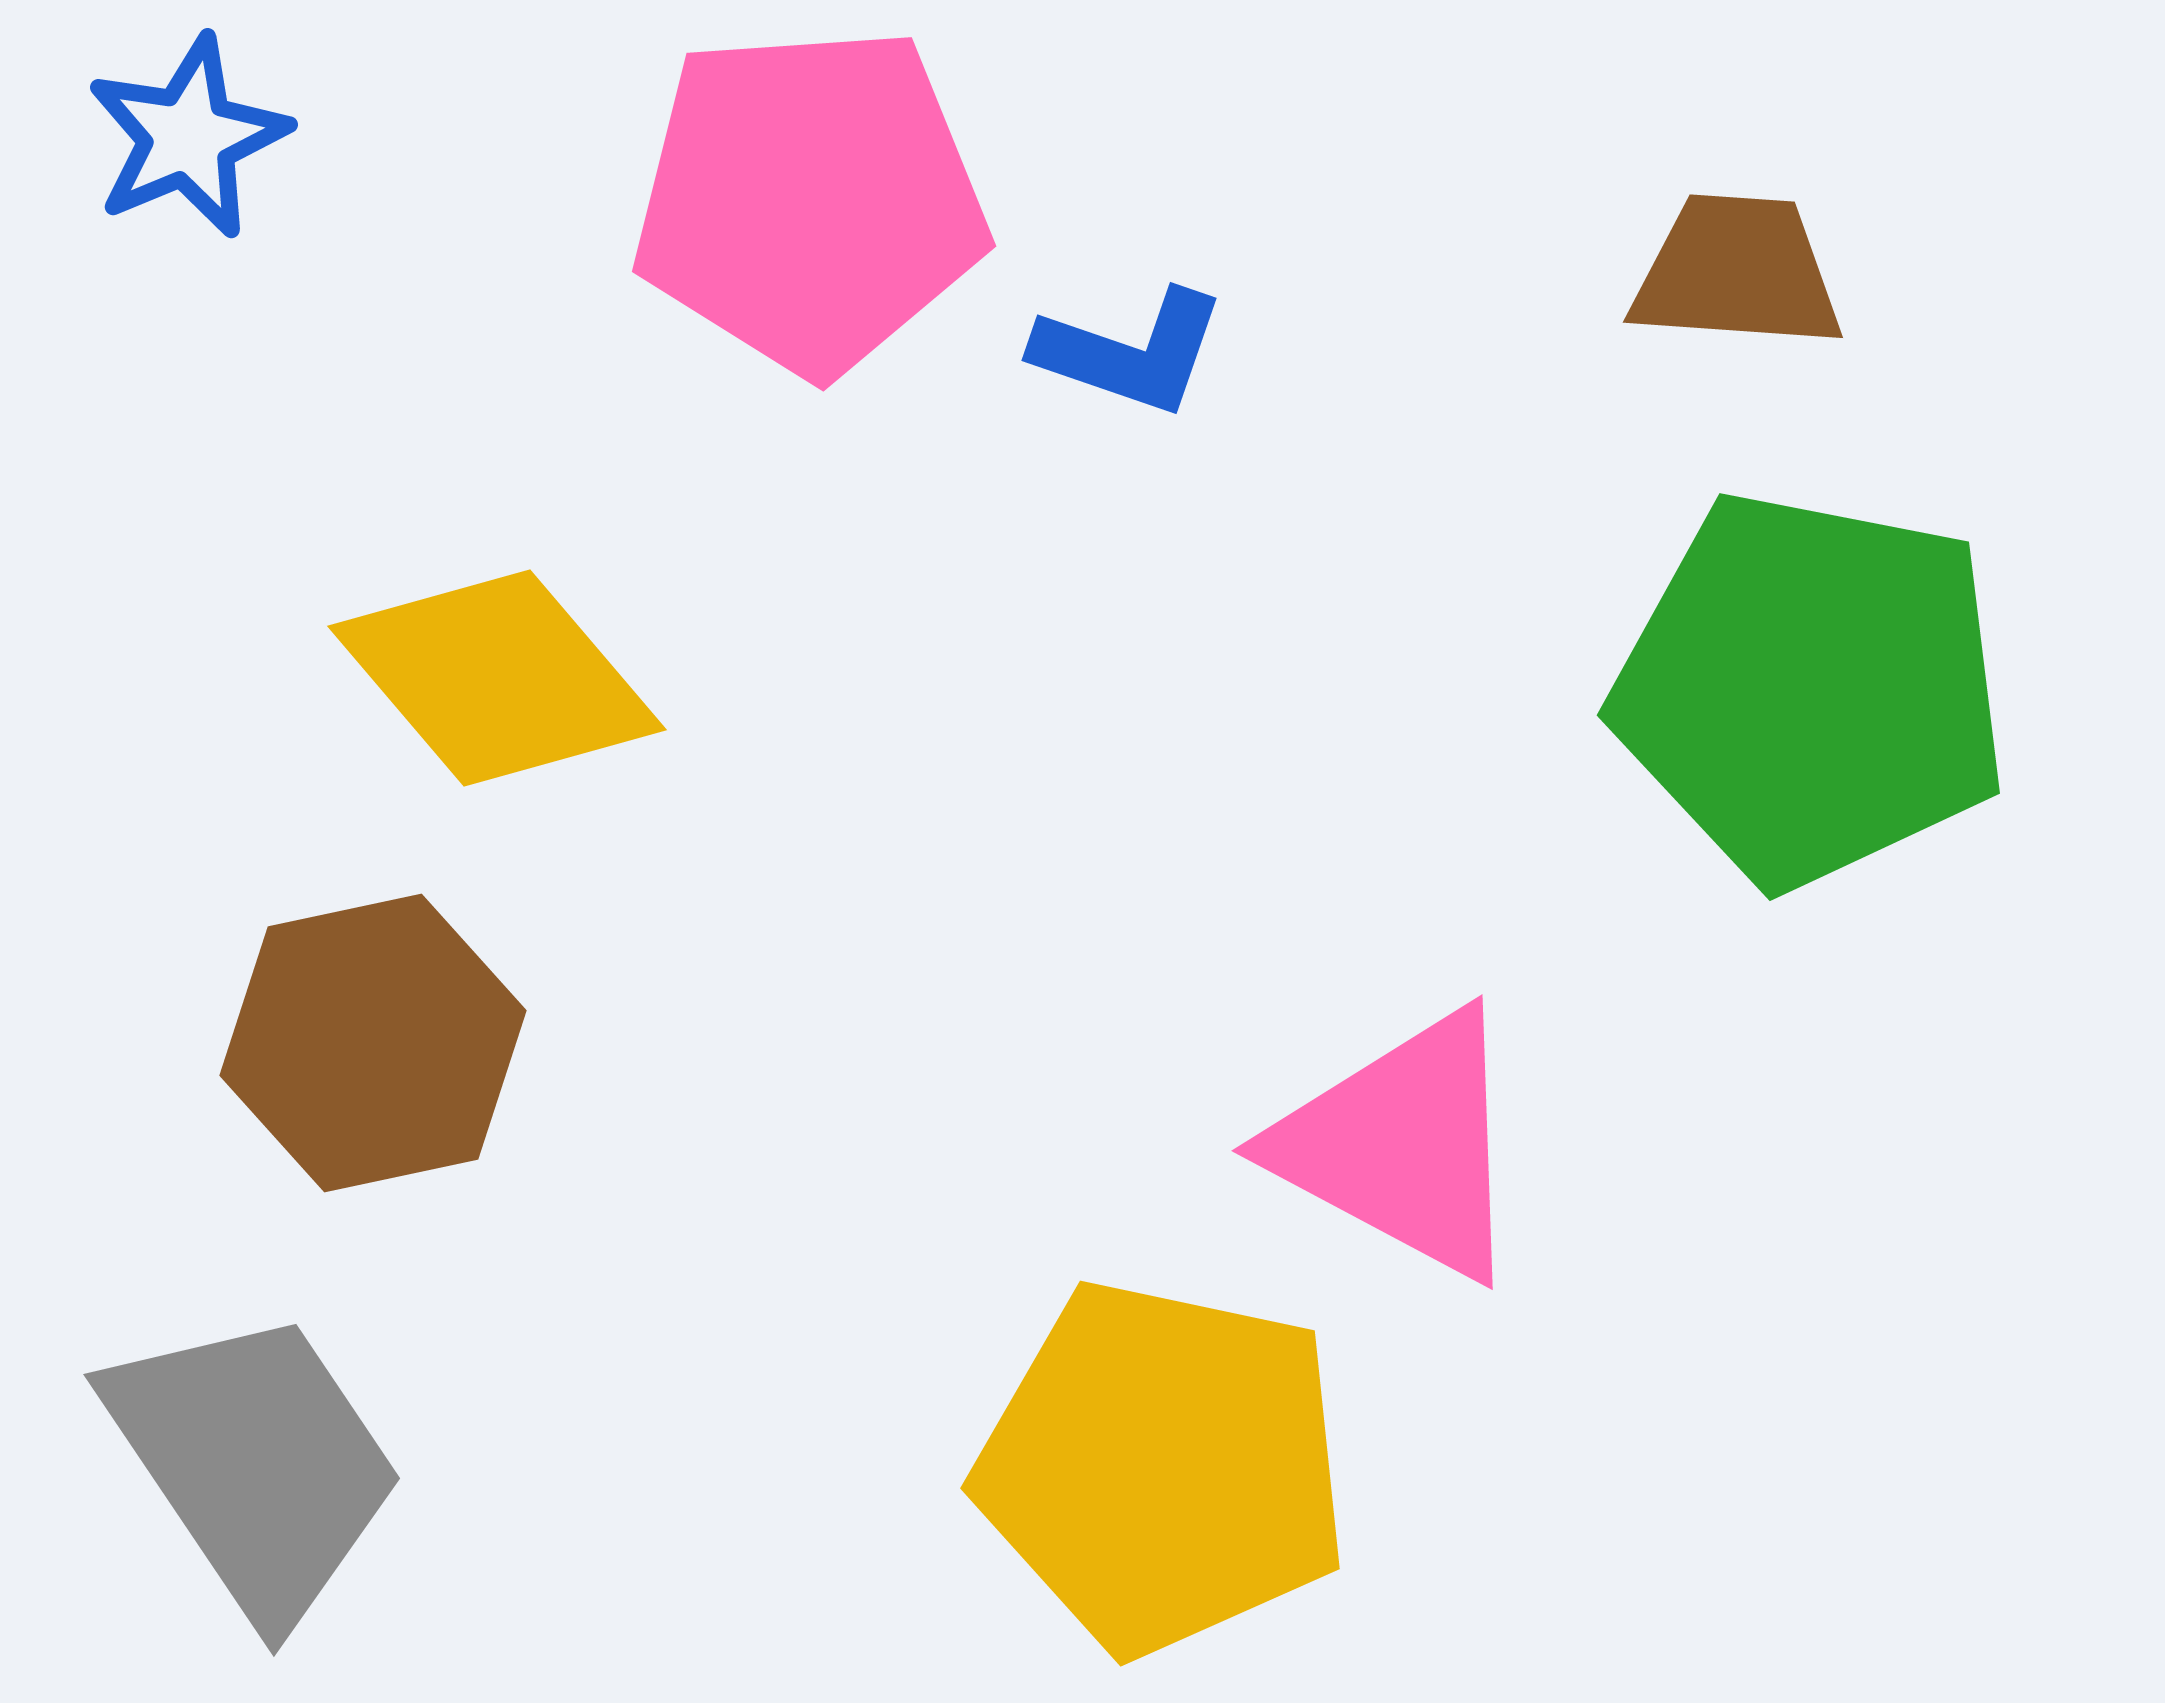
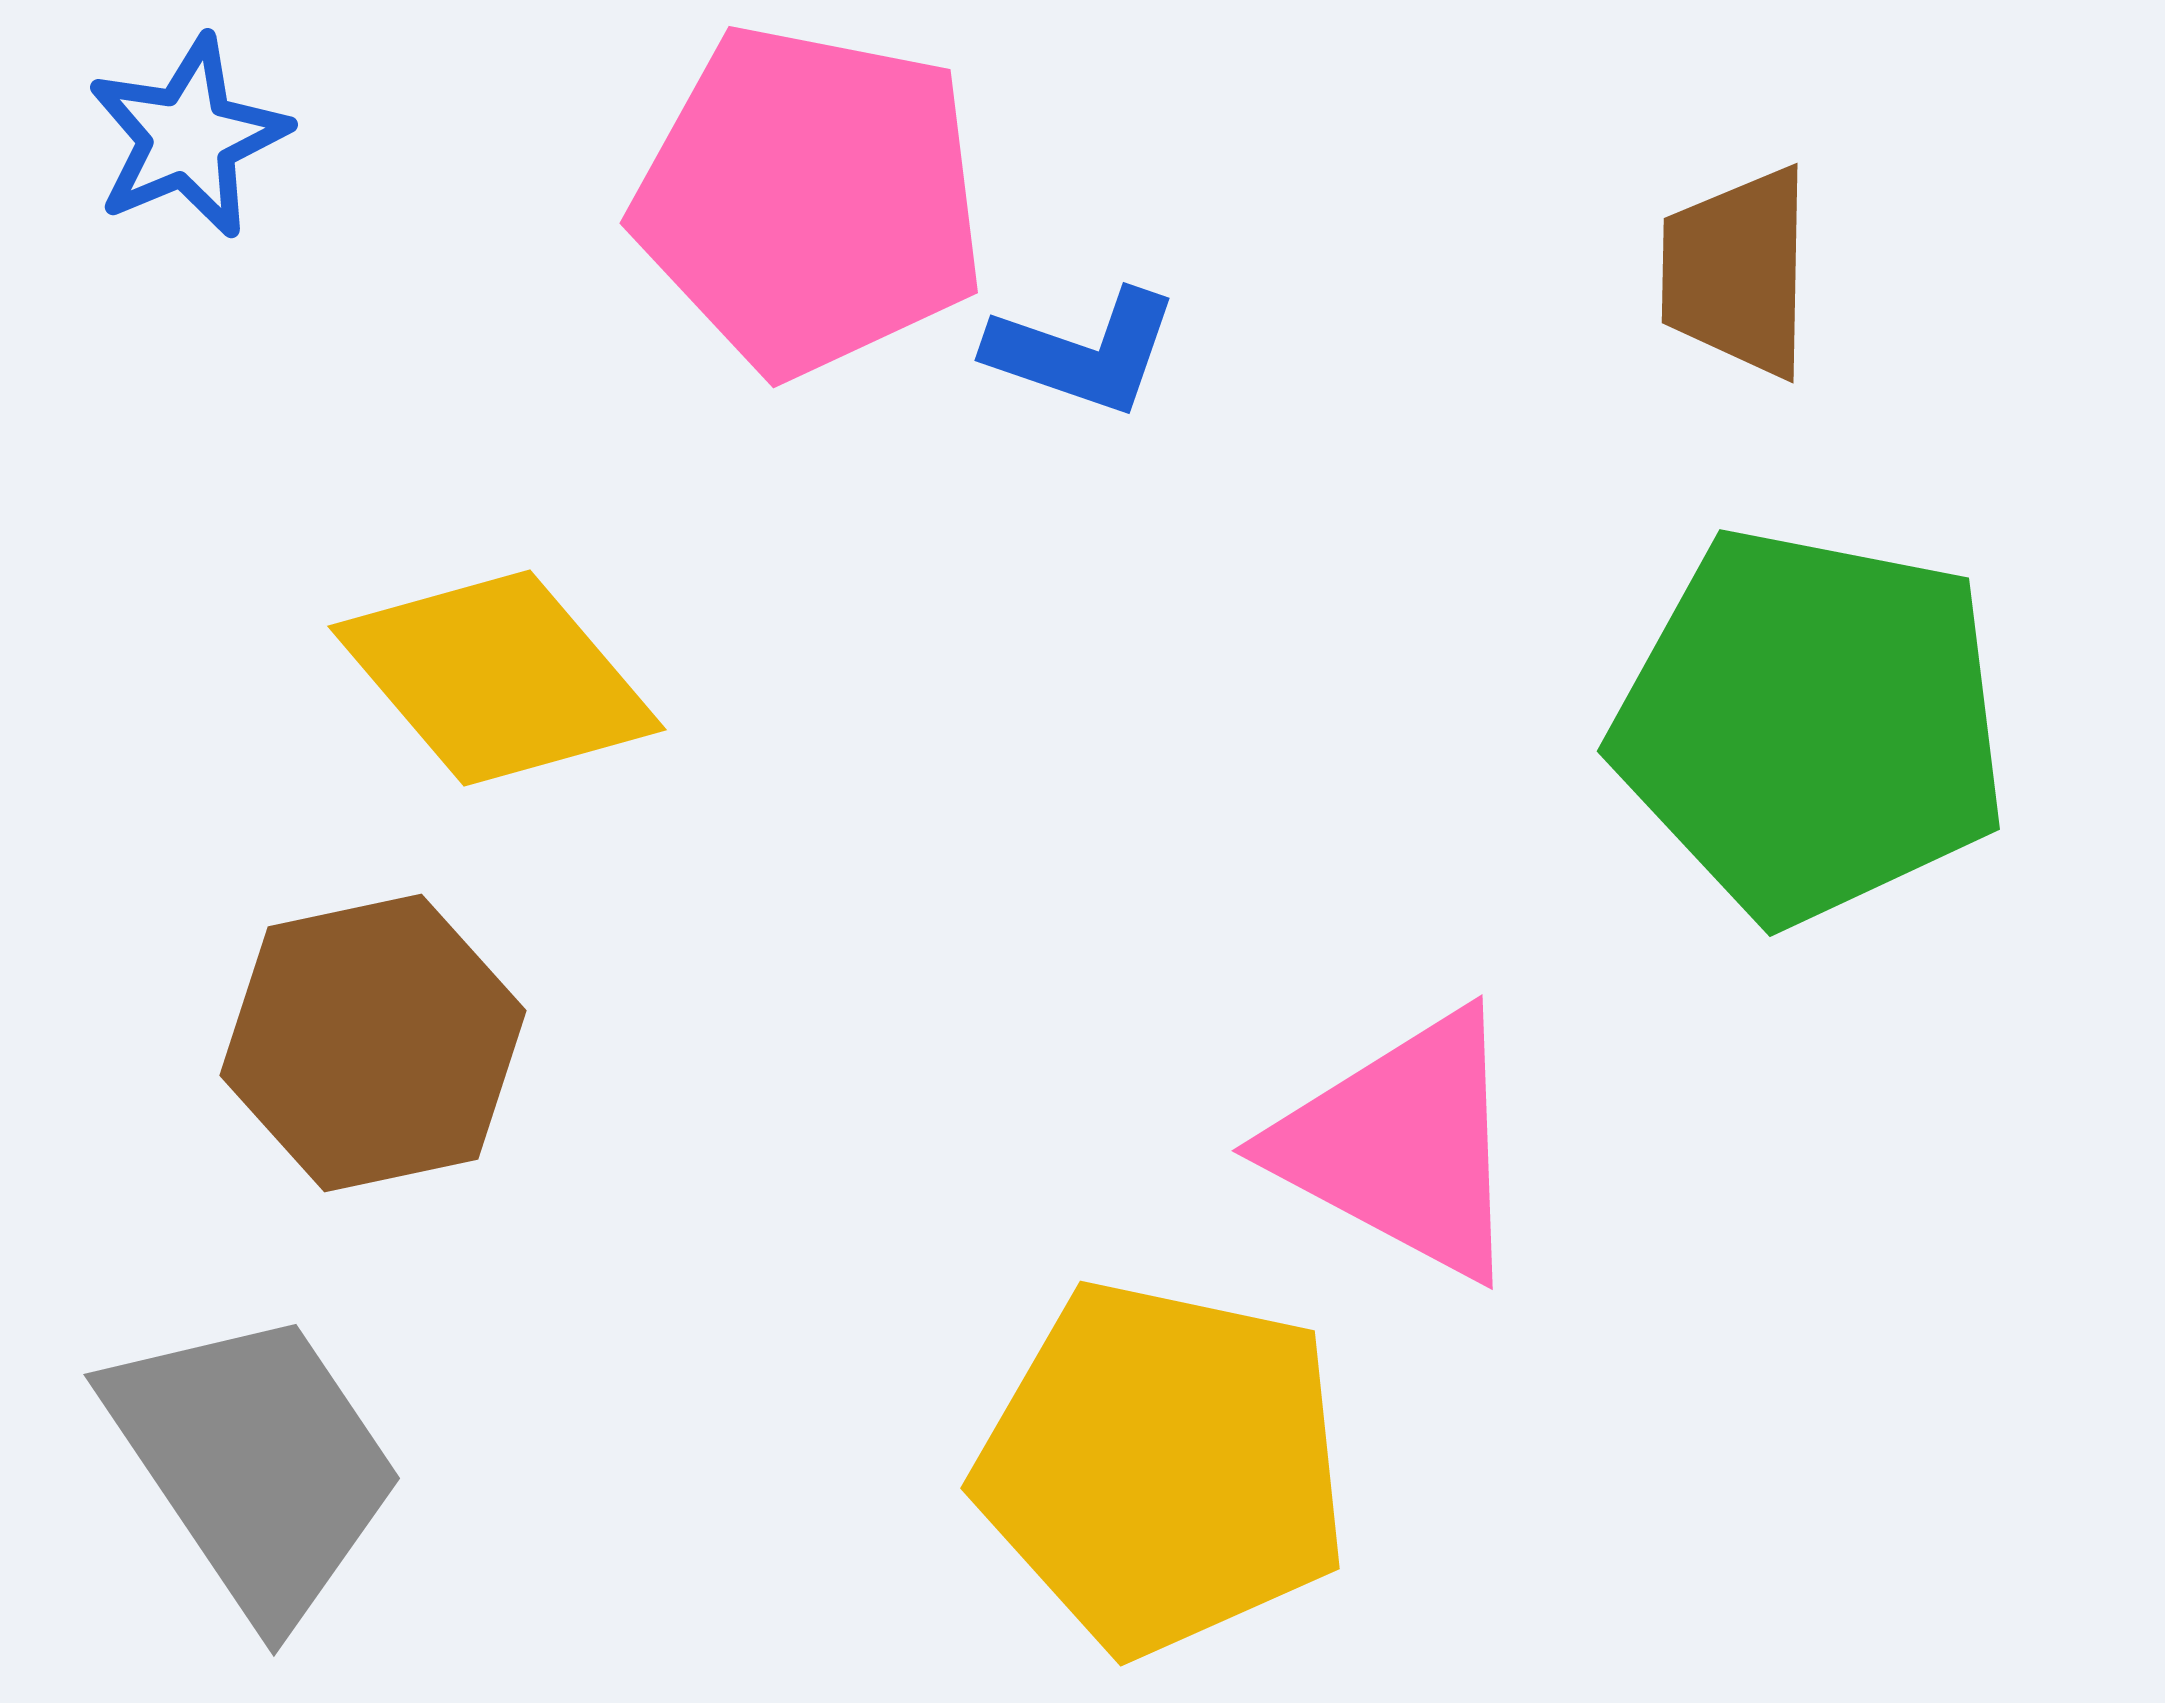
pink pentagon: rotated 15 degrees clockwise
brown trapezoid: rotated 93 degrees counterclockwise
blue L-shape: moved 47 px left
green pentagon: moved 36 px down
